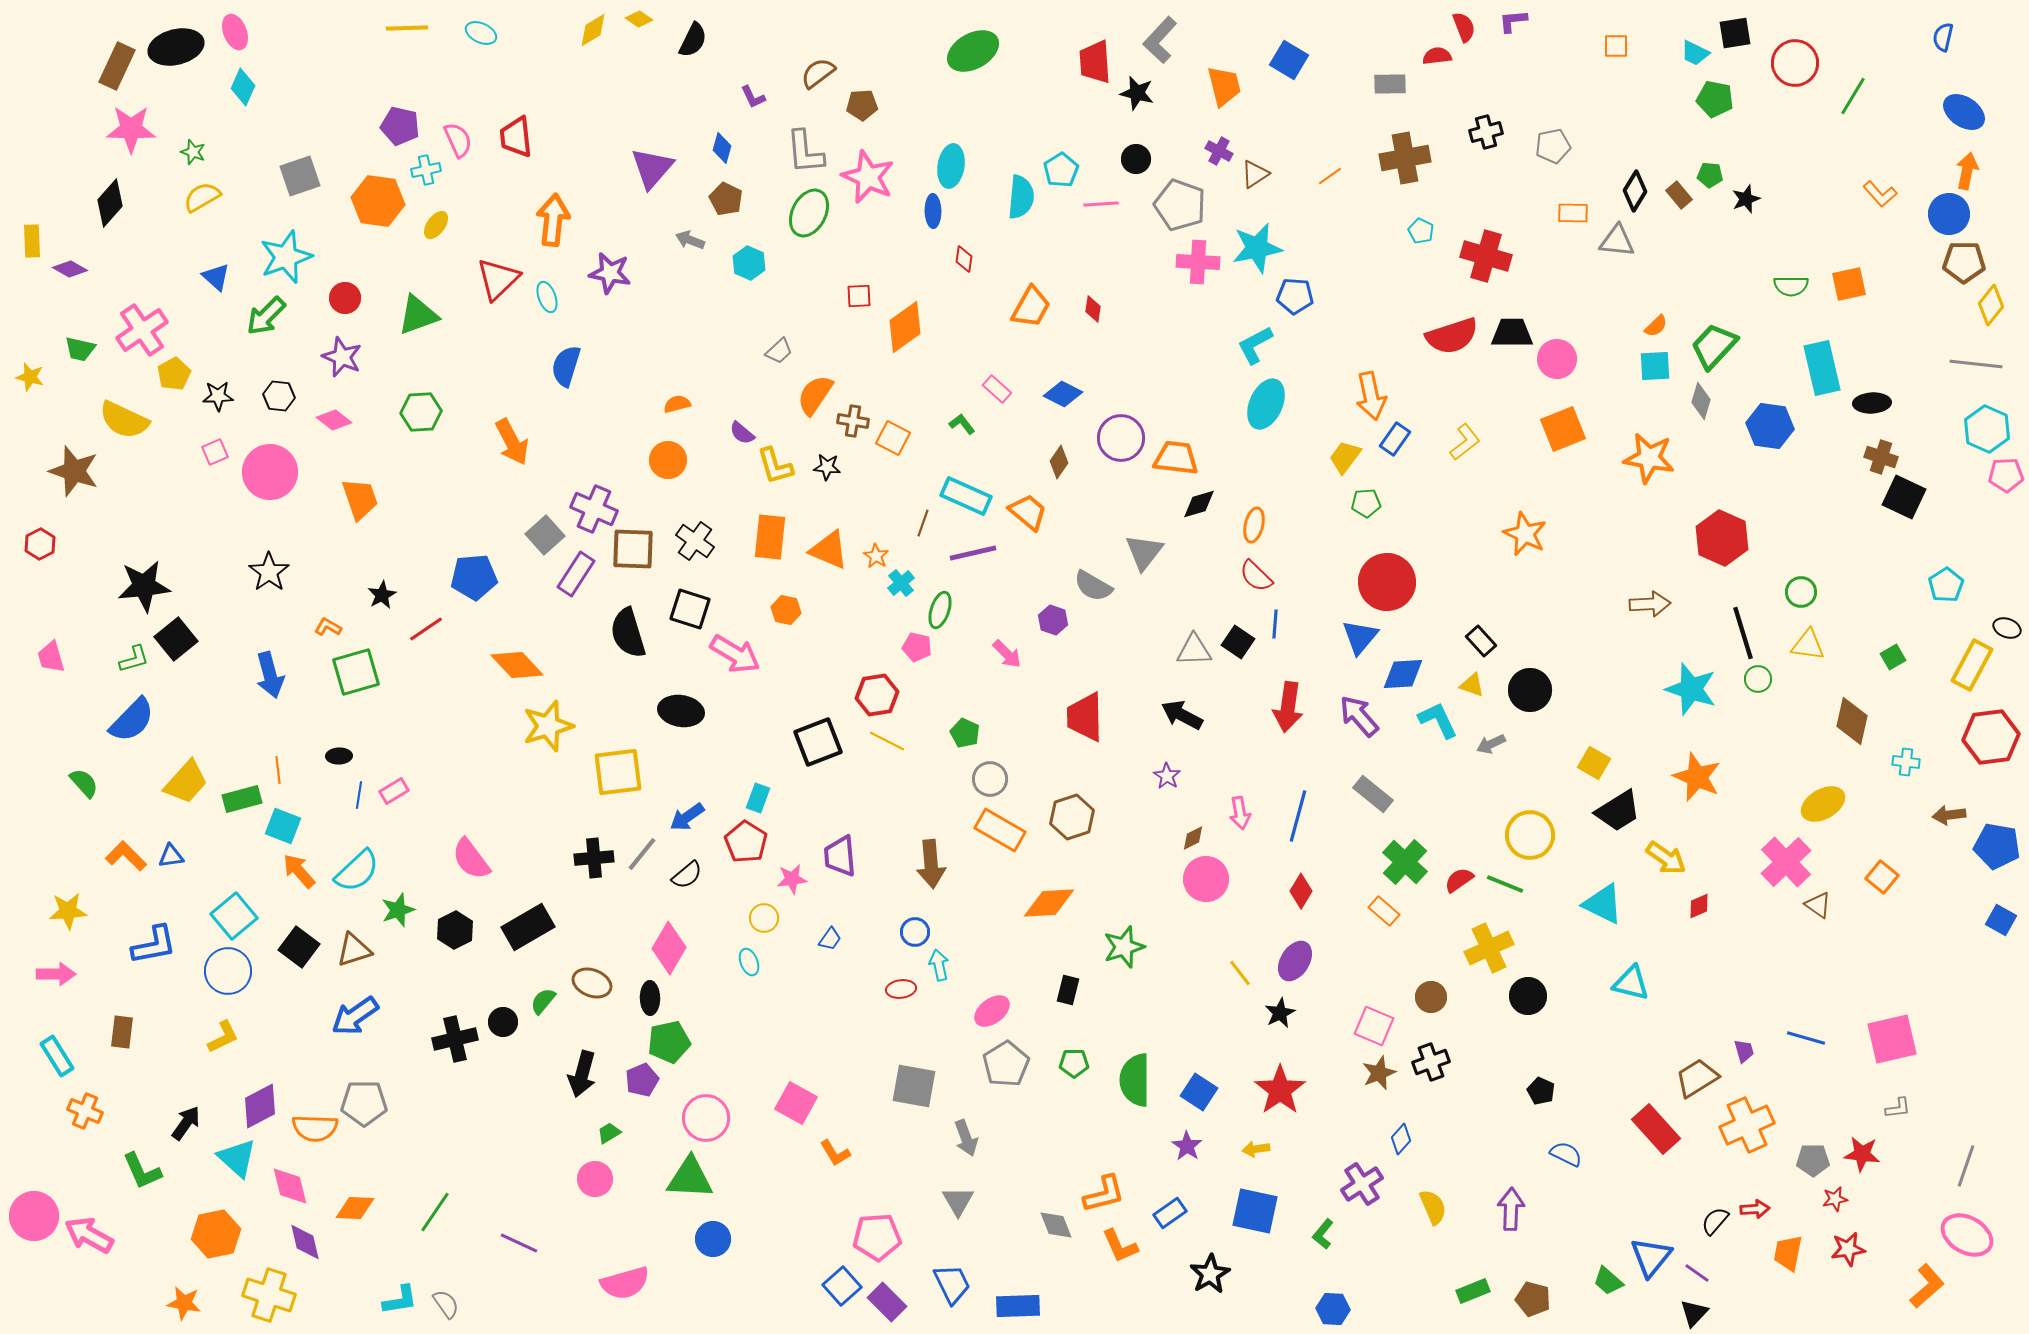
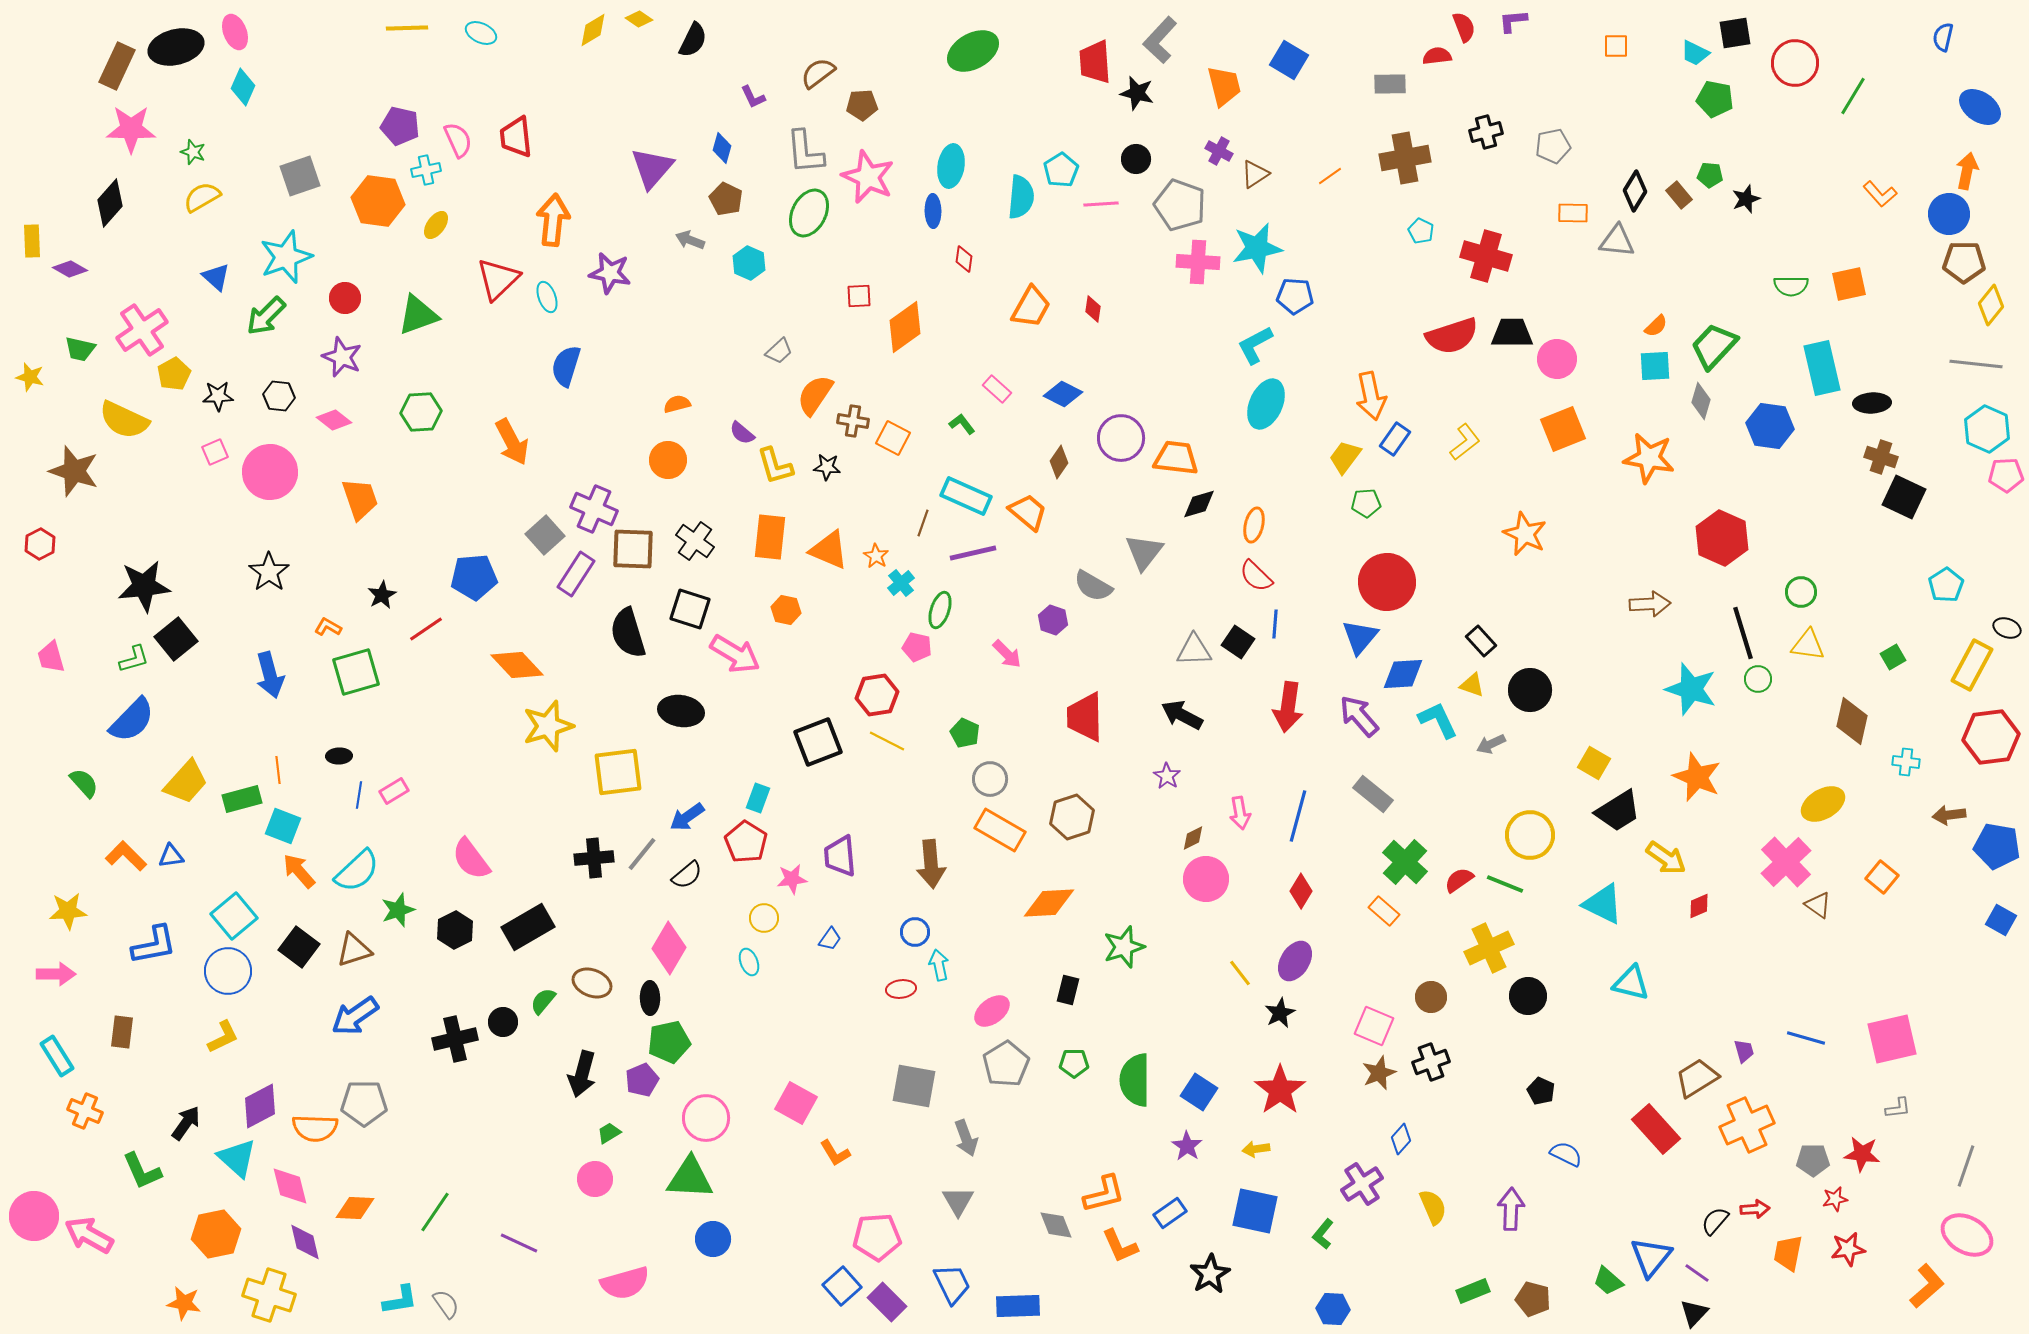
blue ellipse at (1964, 112): moved 16 px right, 5 px up
